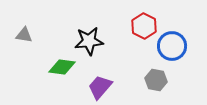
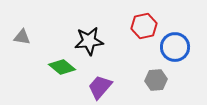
red hexagon: rotated 20 degrees clockwise
gray triangle: moved 2 px left, 2 px down
blue circle: moved 3 px right, 1 px down
green diamond: rotated 32 degrees clockwise
gray hexagon: rotated 15 degrees counterclockwise
